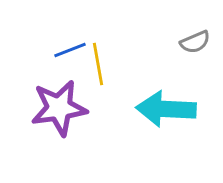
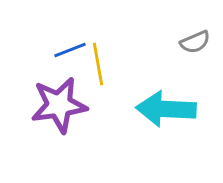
purple star: moved 3 px up
